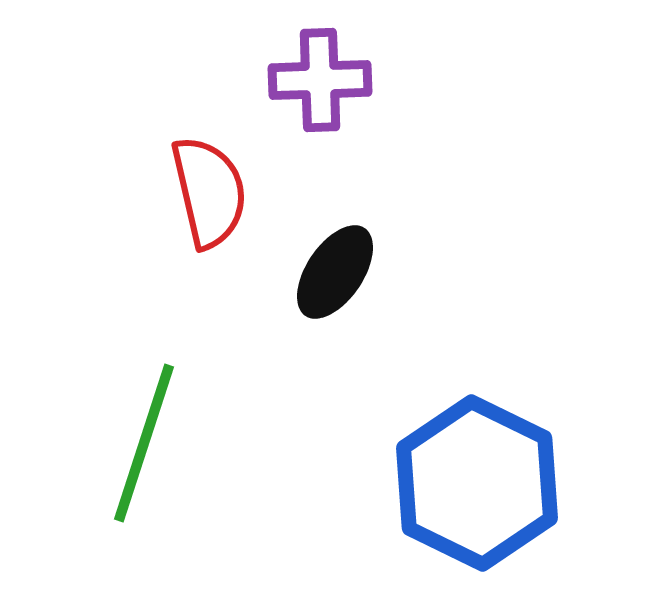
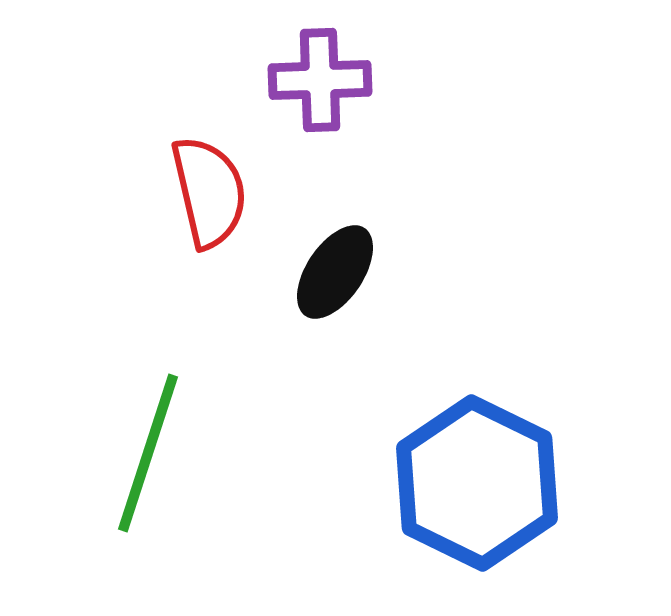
green line: moved 4 px right, 10 px down
